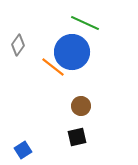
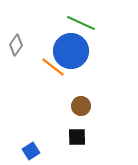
green line: moved 4 px left
gray diamond: moved 2 px left
blue circle: moved 1 px left, 1 px up
black square: rotated 12 degrees clockwise
blue square: moved 8 px right, 1 px down
